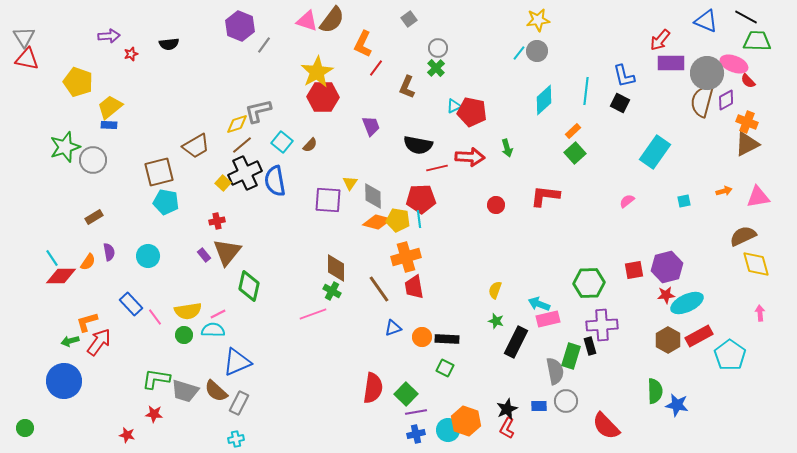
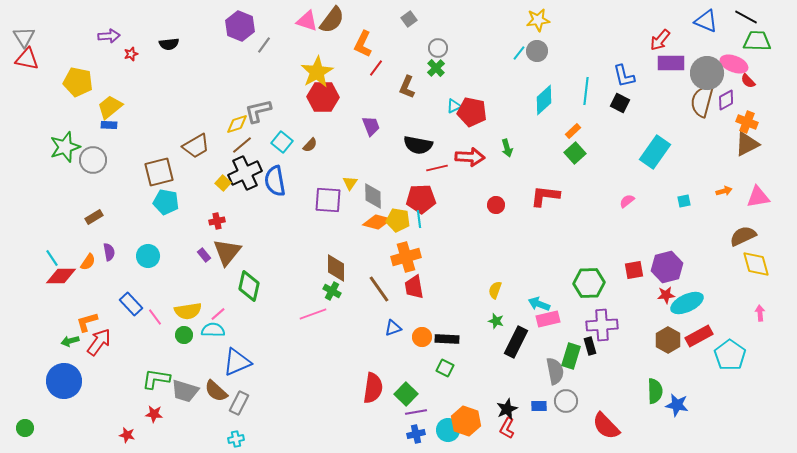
yellow pentagon at (78, 82): rotated 8 degrees counterclockwise
pink line at (218, 314): rotated 14 degrees counterclockwise
